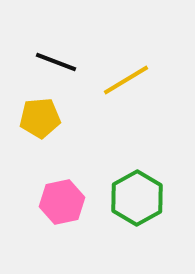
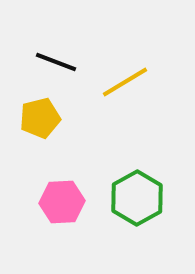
yellow line: moved 1 px left, 2 px down
yellow pentagon: rotated 9 degrees counterclockwise
pink hexagon: rotated 9 degrees clockwise
